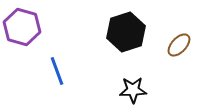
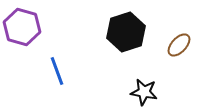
black star: moved 11 px right, 2 px down; rotated 12 degrees clockwise
